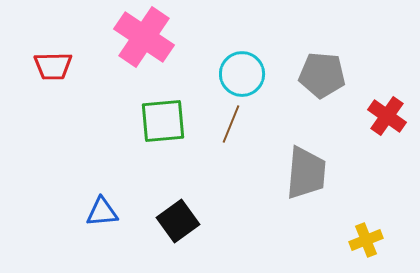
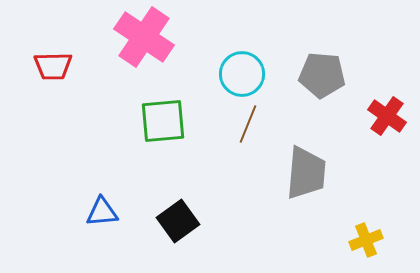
brown line: moved 17 px right
